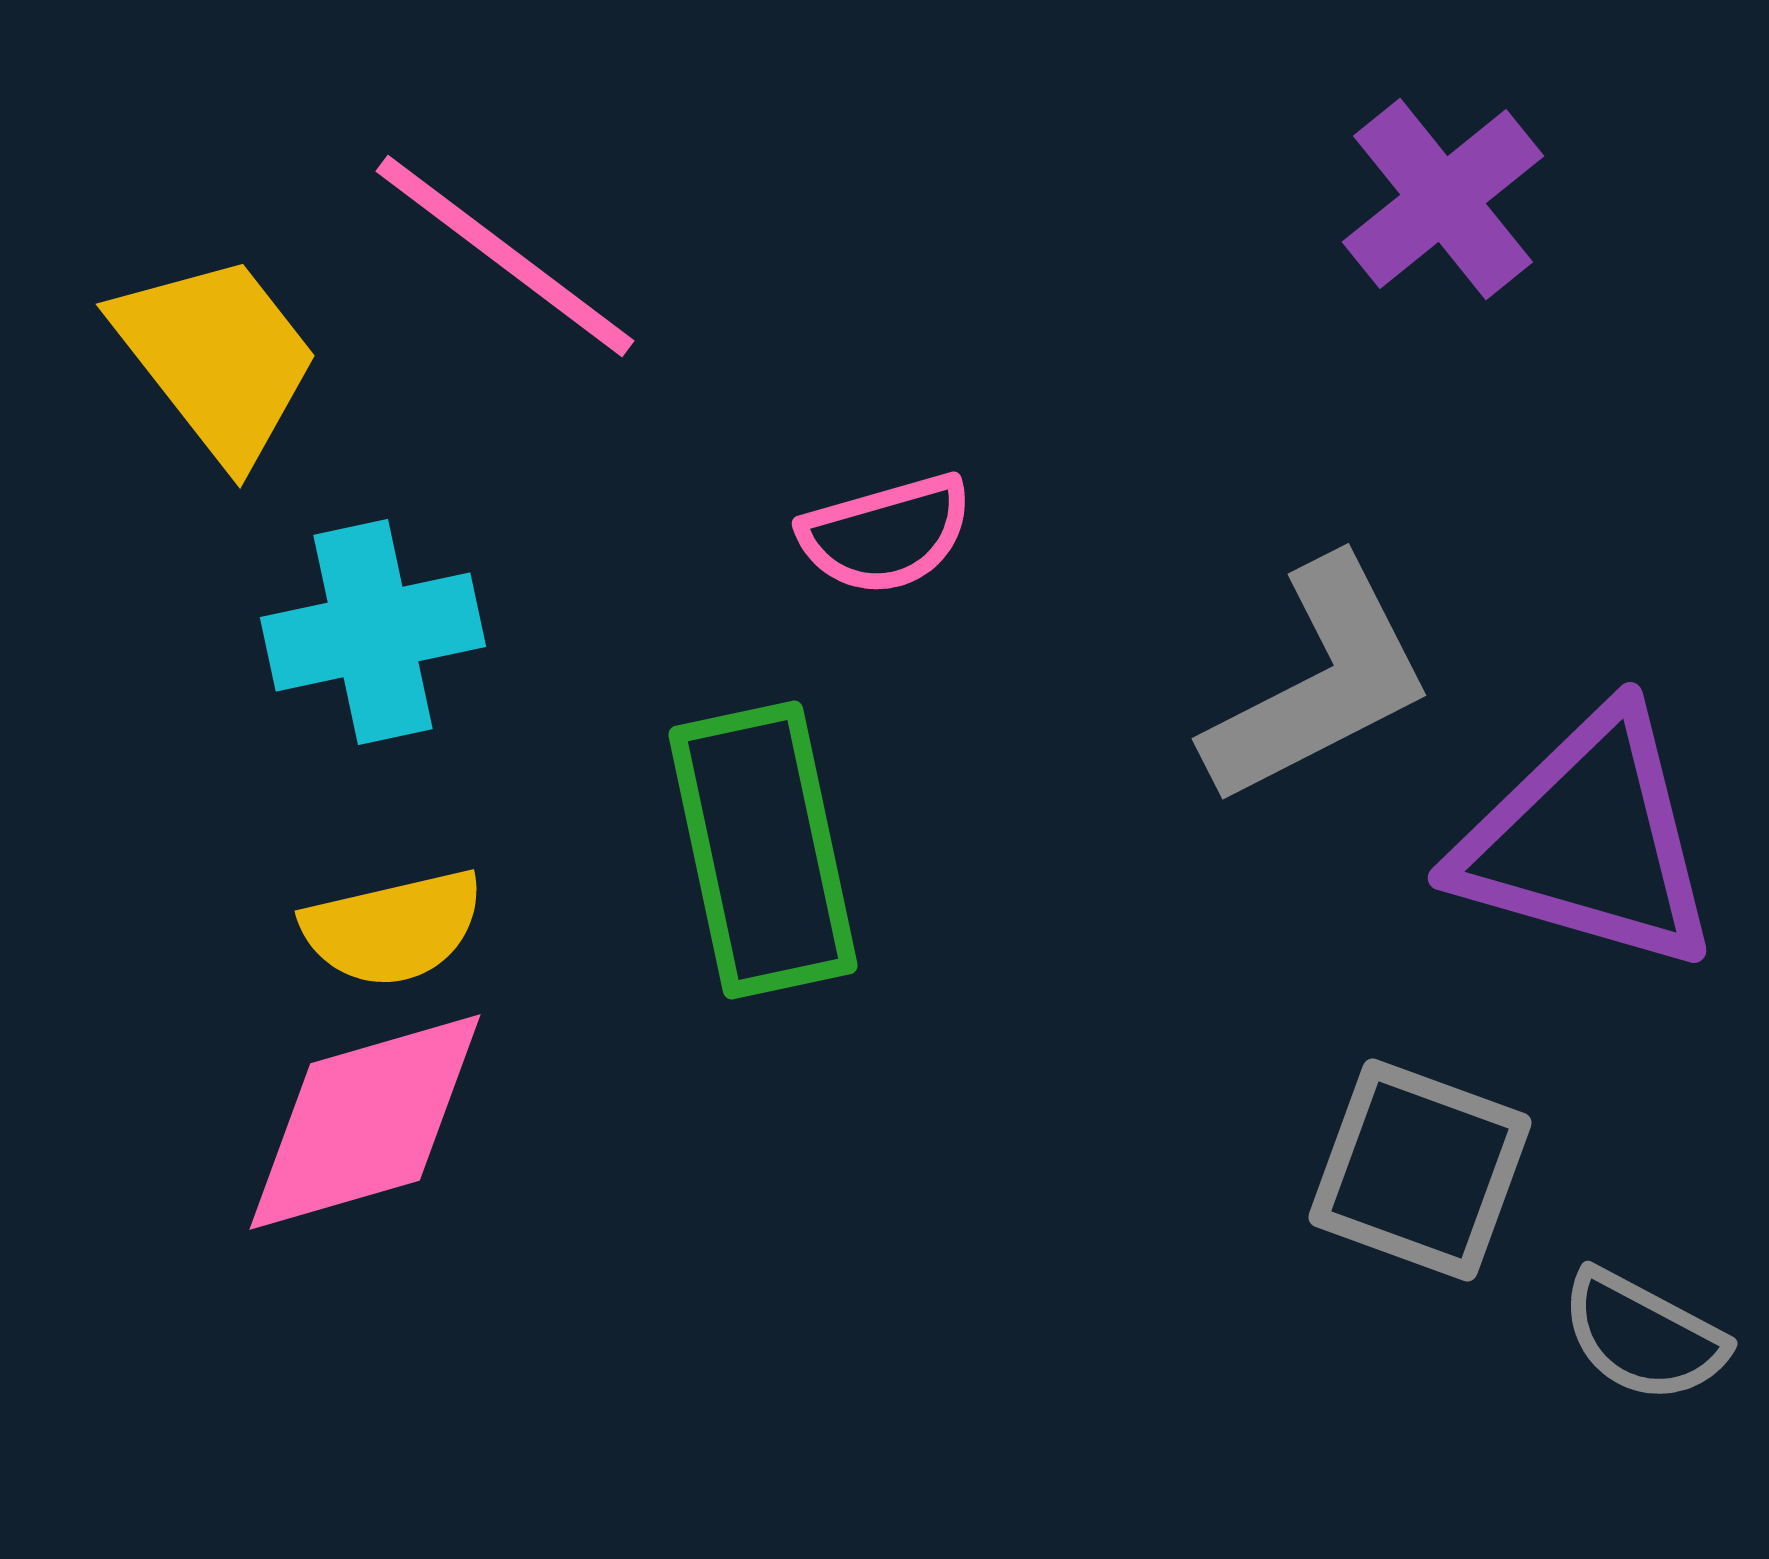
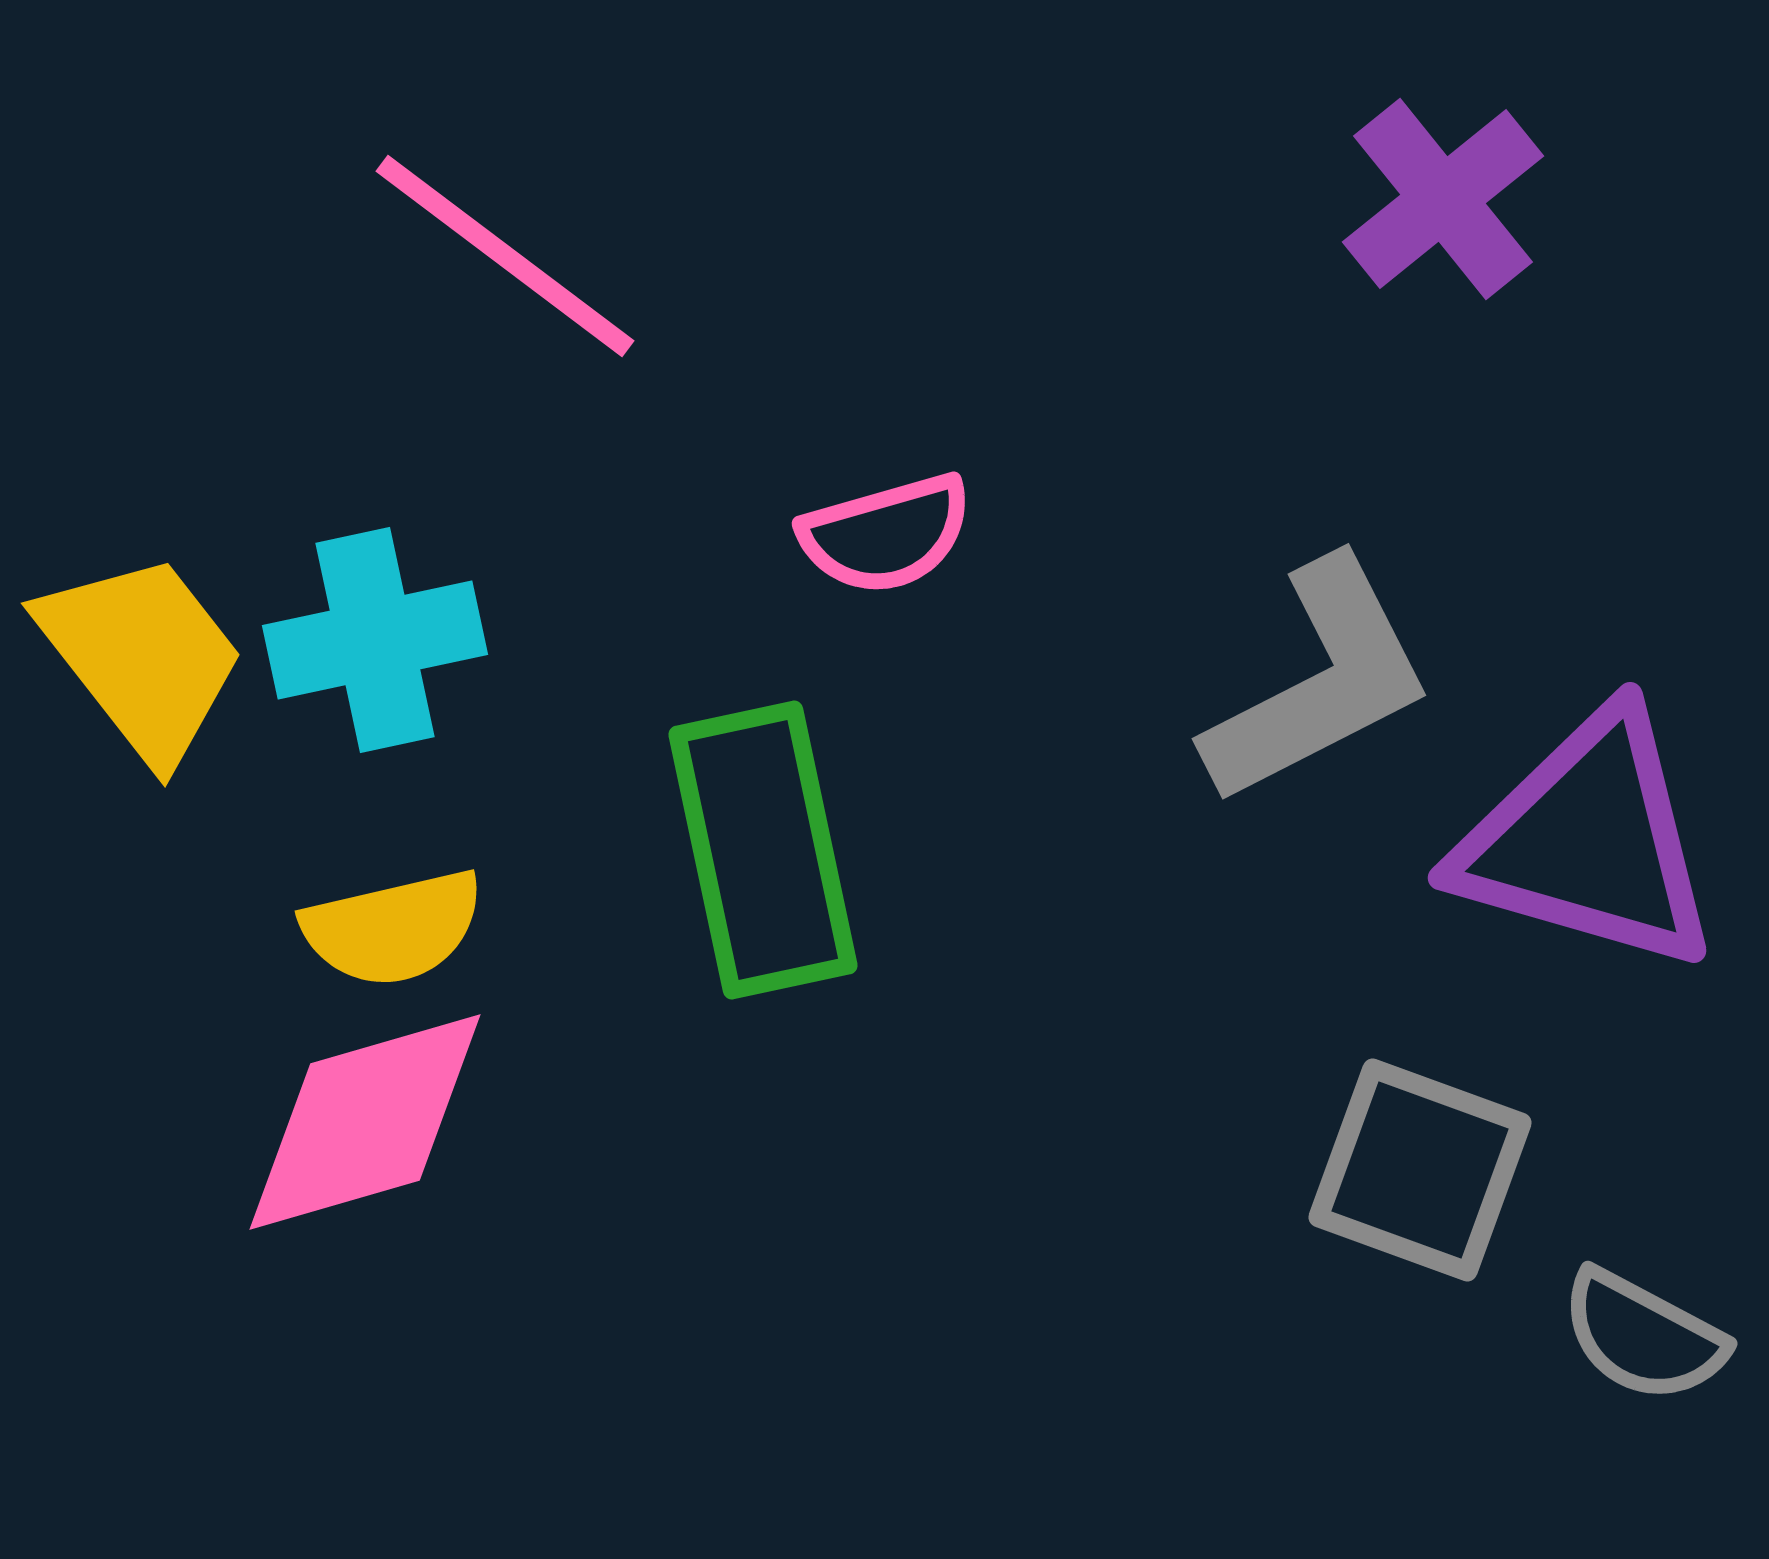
yellow trapezoid: moved 75 px left, 299 px down
cyan cross: moved 2 px right, 8 px down
